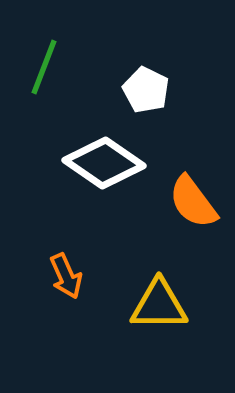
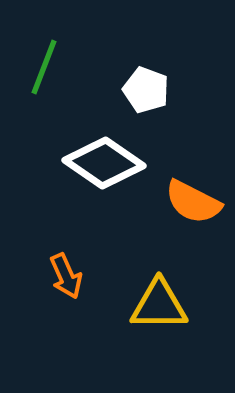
white pentagon: rotated 6 degrees counterclockwise
orange semicircle: rotated 26 degrees counterclockwise
